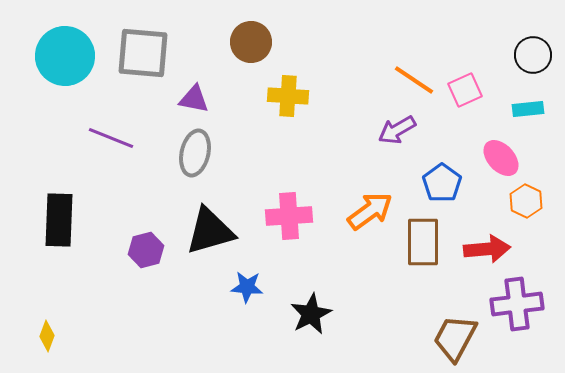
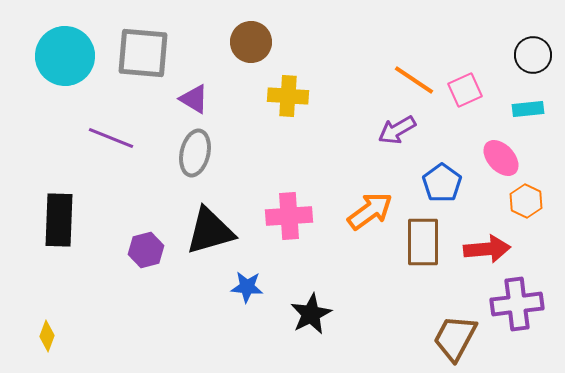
purple triangle: rotated 20 degrees clockwise
